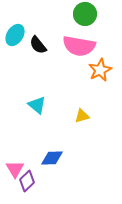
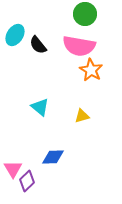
orange star: moved 9 px left; rotated 15 degrees counterclockwise
cyan triangle: moved 3 px right, 2 px down
blue diamond: moved 1 px right, 1 px up
pink triangle: moved 2 px left
